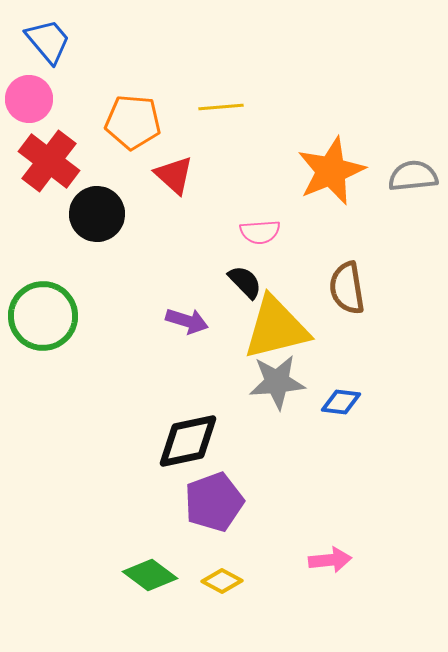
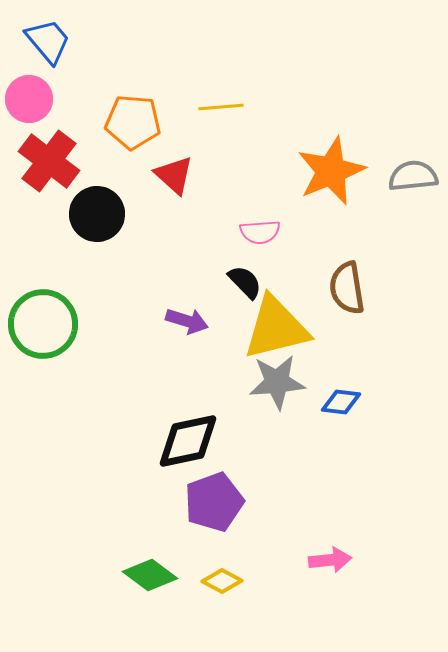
green circle: moved 8 px down
